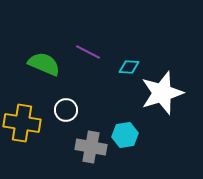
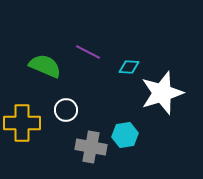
green semicircle: moved 1 px right, 2 px down
yellow cross: rotated 9 degrees counterclockwise
